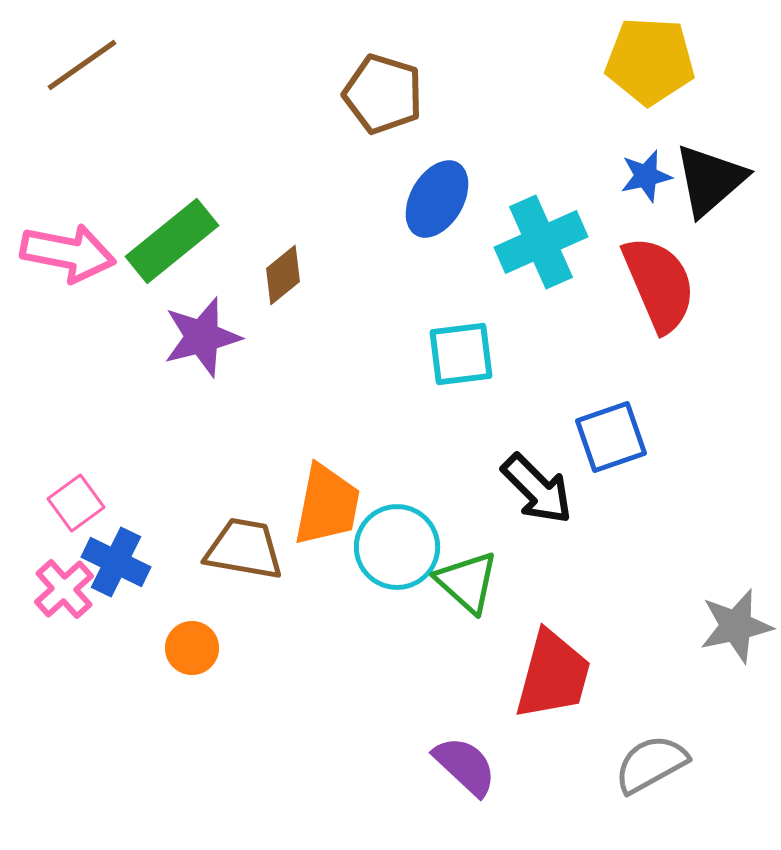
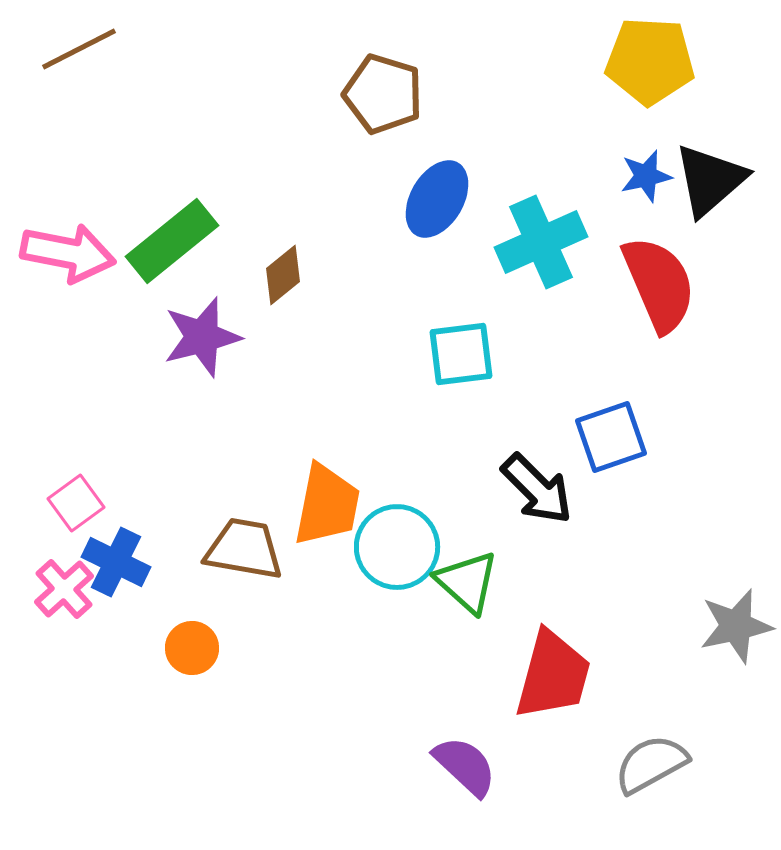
brown line: moved 3 px left, 16 px up; rotated 8 degrees clockwise
